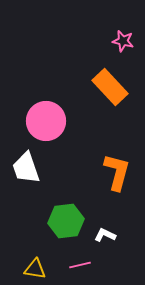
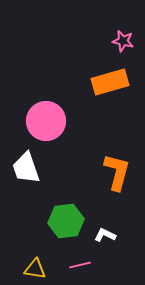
orange rectangle: moved 5 px up; rotated 63 degrees counterclockwise
